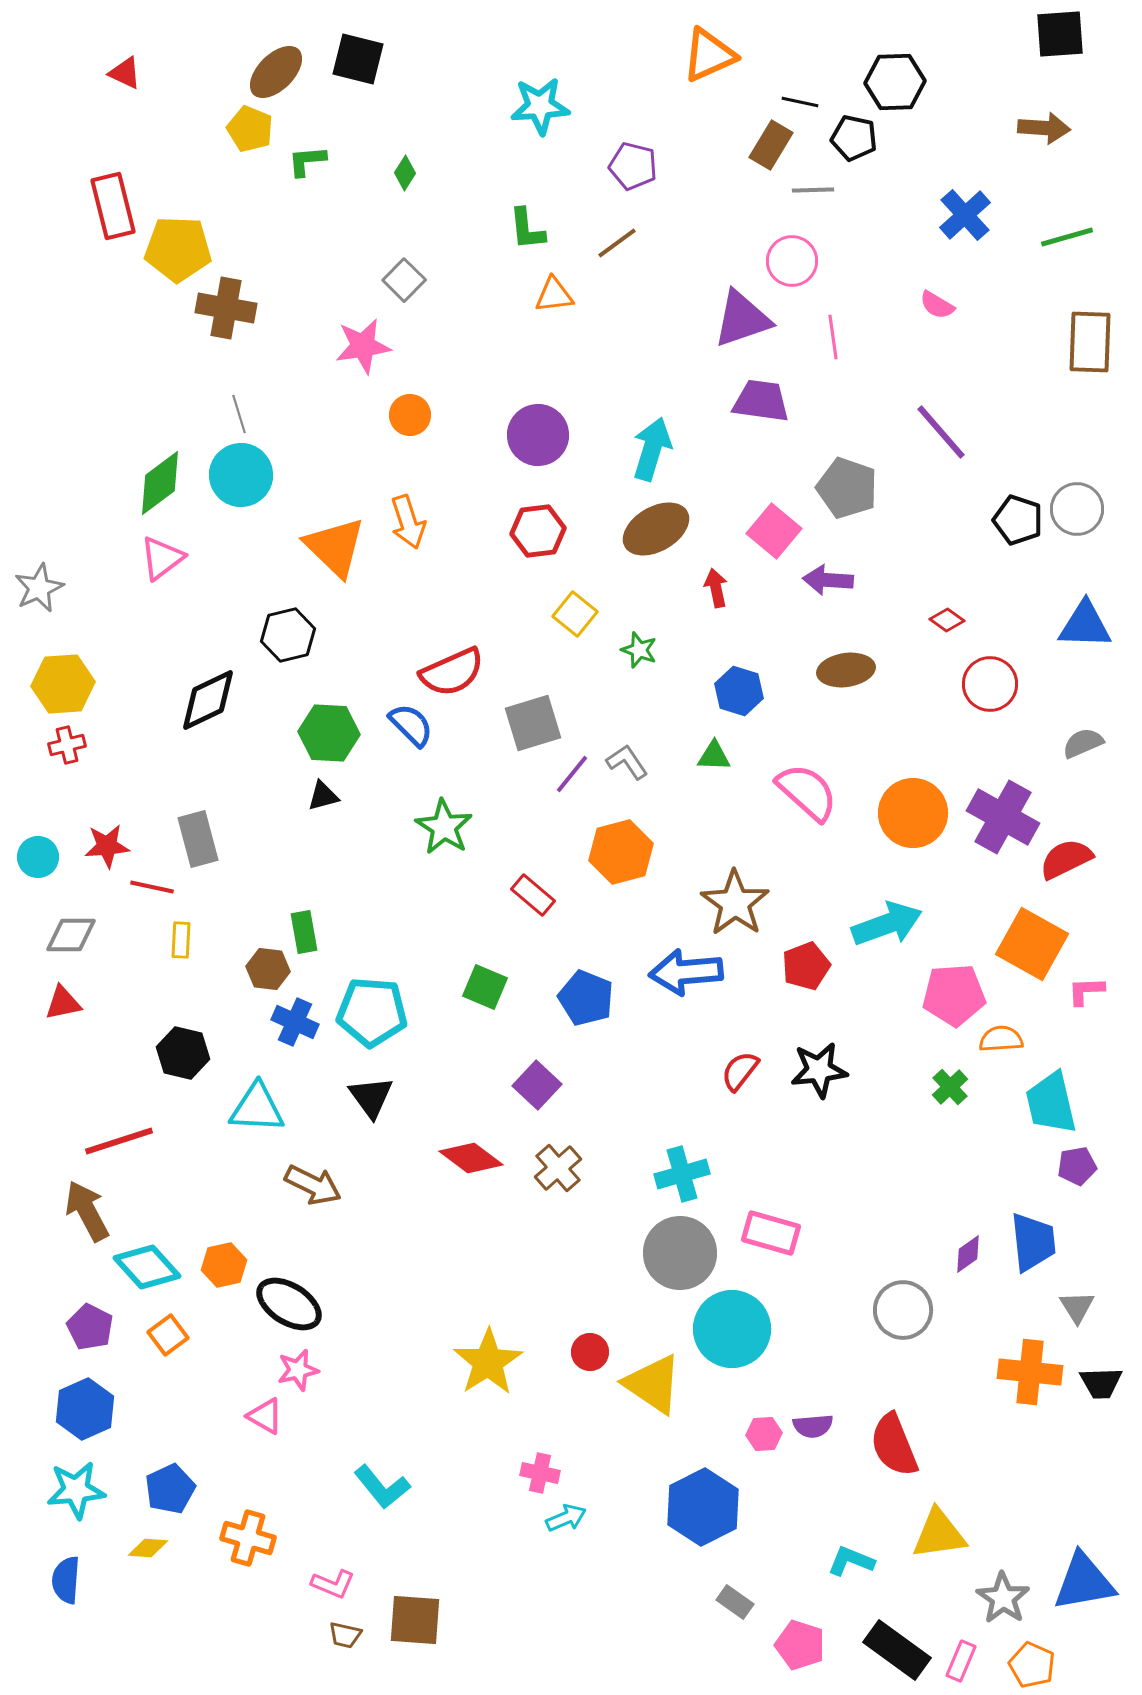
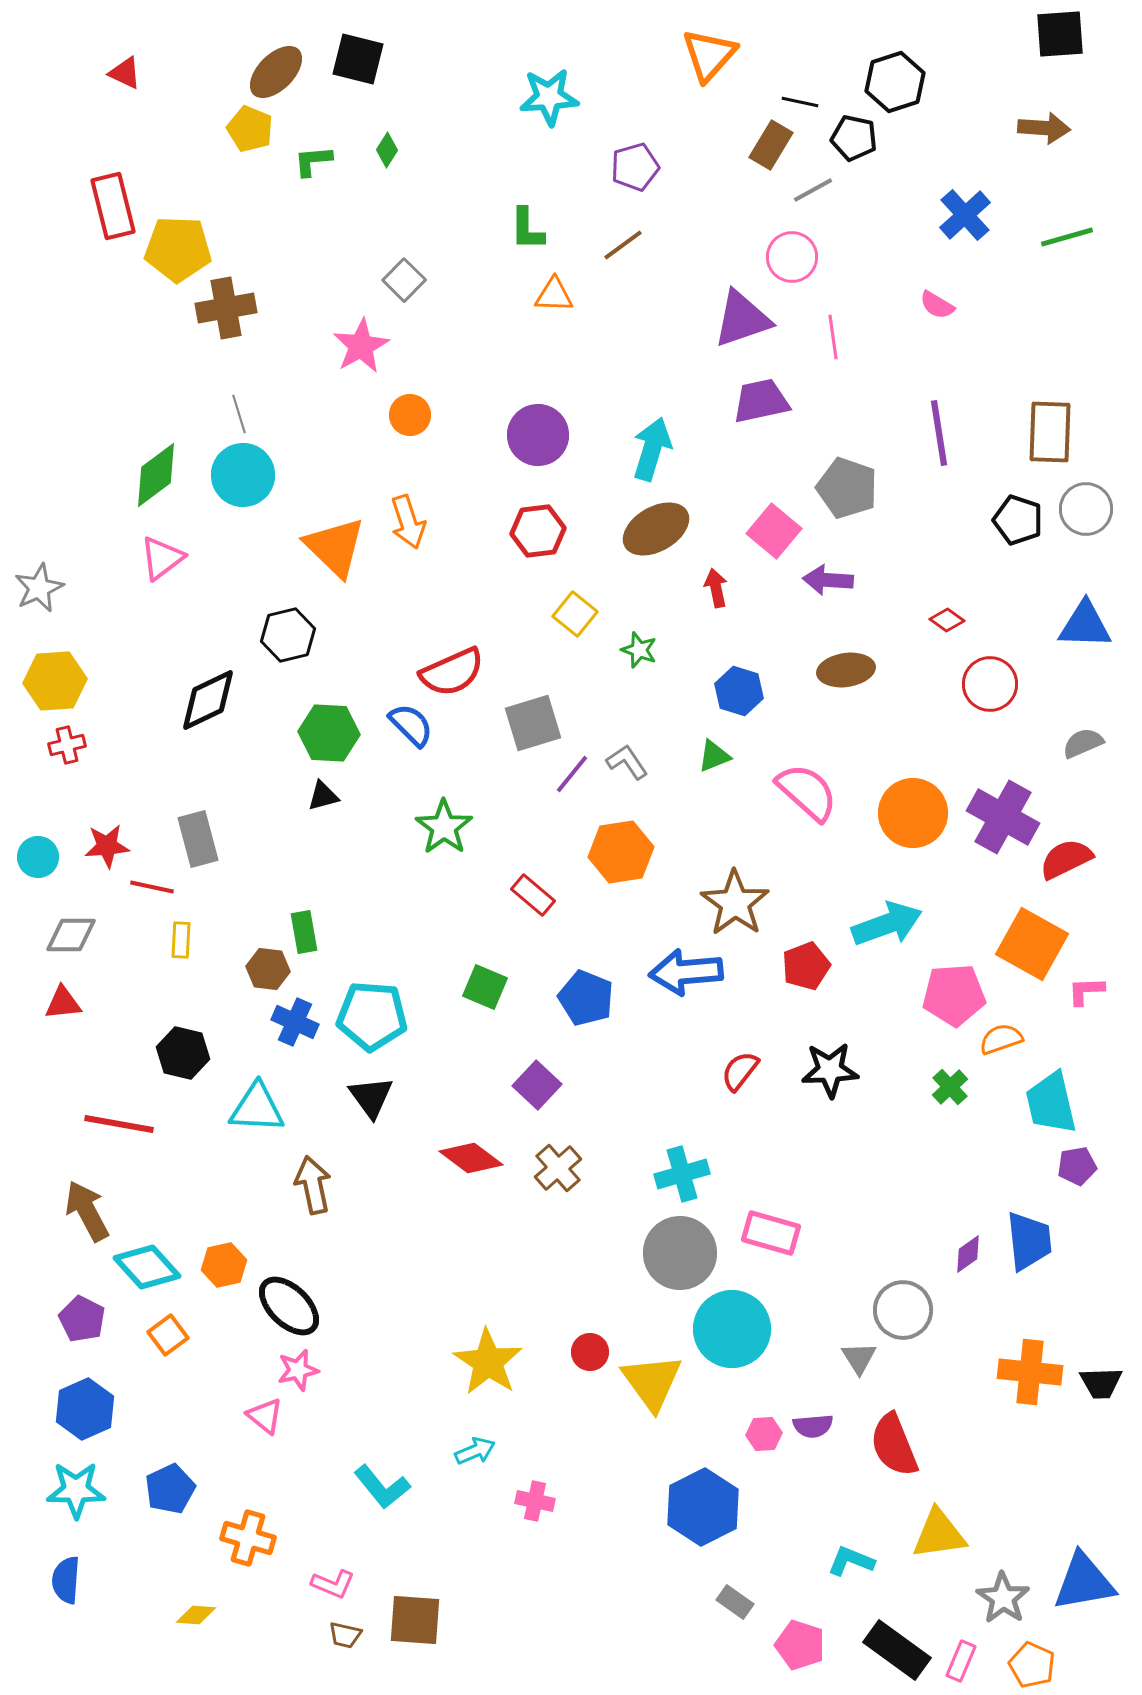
orange triangle at (709, 55): rotated 24 degrees counterclockwise
black hexagon at (895, 82): rotated 16 degrees counterclockwise
cyan star at (540, 106): moved 9 px right, 9 px up
green L-shape at (307, 161): moved 6 px right
purple pentagon at (633, 166): moved 2 px right, 1 px down; rotated 30 degrees counterclockwise
green diamond at (405, 173): moved 18 px left, 23 px up
gray line at (813, 190): rotated 27 degrees counterclockwise
green L-shape at (527, 229): rotated 6 degrees clockwise
brown line at (617, 243): moved 6 px right, 2 px down
pink circle at (792, 261): moved 4 px up
orange triangle at (554, 295): rotated 9 degrees clockwise
brown cross at (226, 308): rotated 20 degrees counterclockwise
brown rectangle at (1090, 342): moved 40 px left, 90 px down
pink star at (363, 346): moved 2 px left; rotated 20 degrees counterclockwise
purple trapezoid at (761, 401): rotated 20 degrees counterclockwise
purple line at (941, 432): moved 2 px left, 1 px down; rotated 32 degrees clockwise
cyan circle at (241, 475): moved 2 px right
green diamond at (160, 483): moved 4 px left, 8 px up
gray circle at (1077, 509): moved 9 px right
yellow hexagon at (63, 684): moved 8 px left, 3 px up
green triangle at (714, 756): rotated 24 degrees counterclockwise
green star at (444, 827): rotated 4 degrees clockwise
orange hexagon at (621, 852): rotated 6 degrees clockwise
red triangle at (63, 1003): rotated 6 degrees clockwise
cyan pentagon at (372, 1012): moved 4 px down
orange semicircle at (1001, 1039): rotated 15 degrees counterclockwise
black star at (819, 1070): moved 11 px right; rotated 4 degrees clockwise
red line at (119, 1141): moved 17 px up; rotated 28 degrees clockwise
brown arrow at (313, 1185): rotated 128 degrees counterclockwise
blue trapezoid at (1033, 1242): moved 4 px left, 1 px up
black ellipse at (289, 1304): moved 2 px down; rotated 12 degrees clockwise
gray triangle at (1077, 1307): moved 218 px left, 51 px down
purple pentagon at (90, 1327): moved 8 px left, 8 px up
yellow star at (488, 1362): rotated 6 degrees counterclockwise
yellow triangle at (653, 1384): moved 1 px left, 2 px up; rotated 20 degrees clockwise
pink triangle at (265, 1416): rotated 9 degrees clockwise
pink cross at (540, 1473): moved 5 px left, 28 px down
cyan star at (76, 1490): rotated 6 degrees clockwise
cyan arrow at (566, 1518): moved 91 px left, 67 px up
yellow diamond at (148, 1548): moved 48 px right, 67 px down
